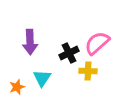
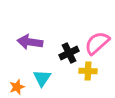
purple arrow: rotated 100 degrees clockwise
